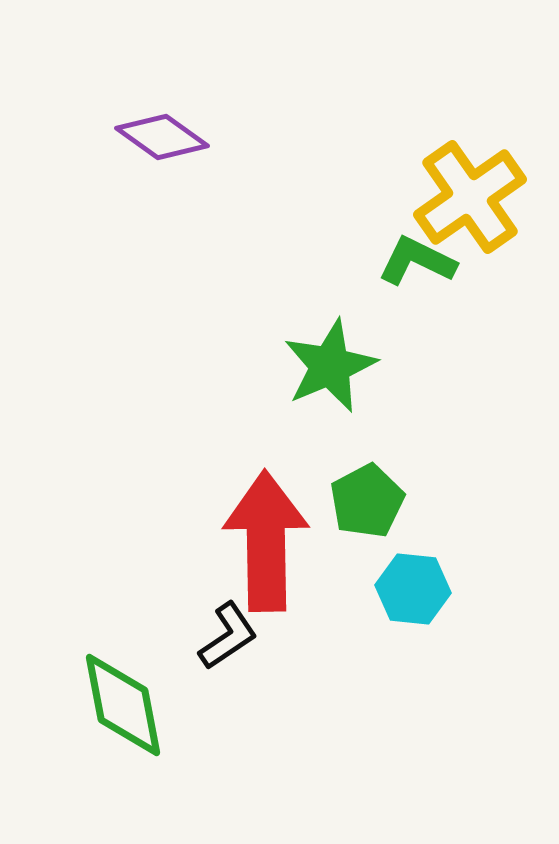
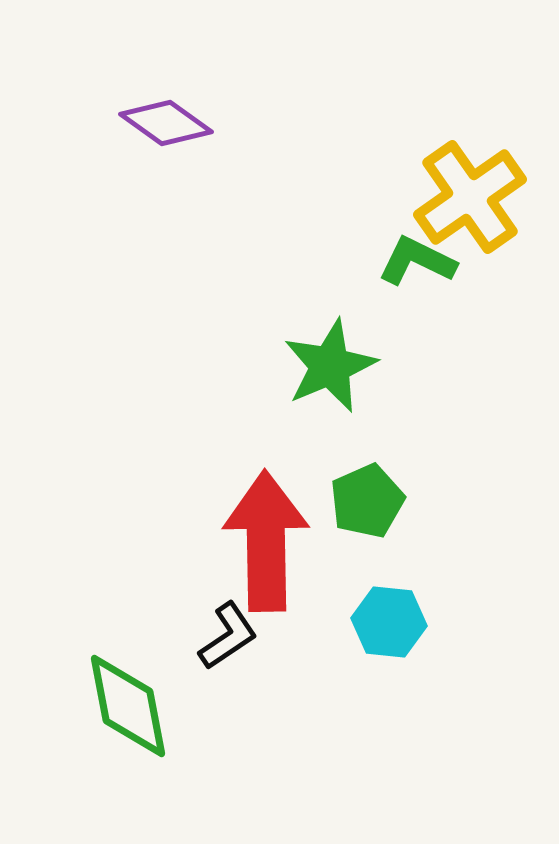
purple diamond: moved 4 px right, 14 px up
green pentagon: rotated 4 degrees clockwise
cyan hexagon: moved 24 px left, 33 px down
green diamond: moved 5 px right, 1 px down
